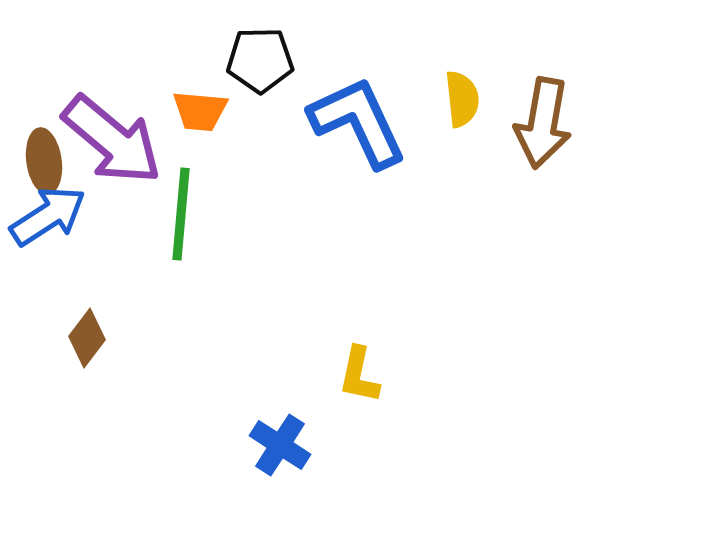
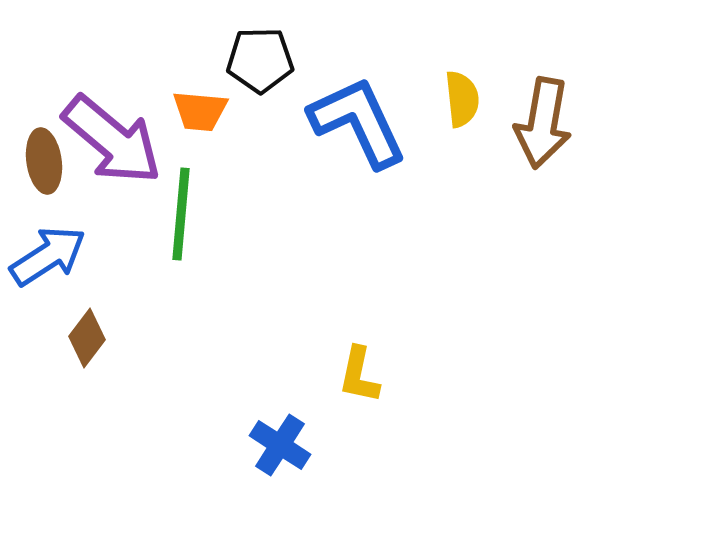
blue arrow: moved 40 px down
